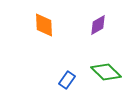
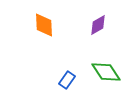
green diamond: rotated 12 degrees clockwise
